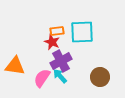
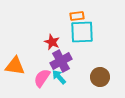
orange rectangle: moved 20 px right, 15 px up
cyan arrow: moved 1 px left, 1 px down
